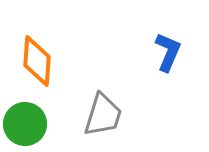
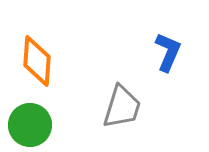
gray trapezoid: moved 19 px right, 8 px up
green circle: moved 5 px right, 1 px down
